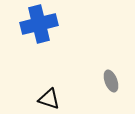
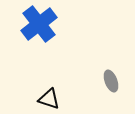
blue cross: rotated 24 degrees counterclockwise
